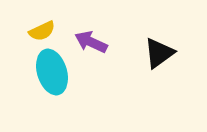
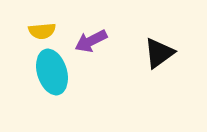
yellow semicircle: rotated 20 degrees clockwise
purple arrow: moved 1 px up; rotated 52 degrees counterclockwise
